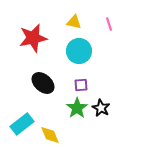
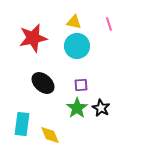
cyan circle: moved 2 px left, 5 px up
cyan rectangle: rotated 45 degrees counterclockwise
